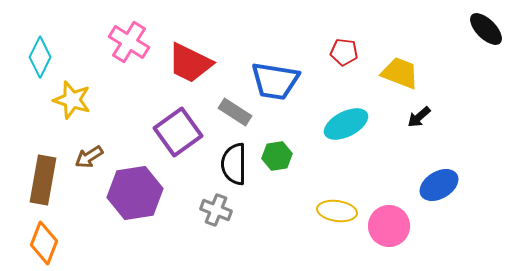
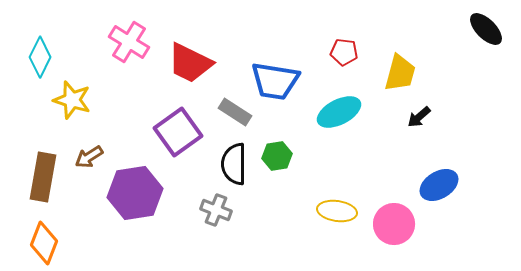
yellow trapezoid: rotated 84 degrees clockwise
cyan ellipse: moved 7 px left, 12 px up
brown rectangle: moved 3 px up
pink circle: moved 5 px right, 2 px up
